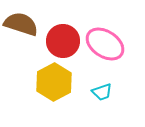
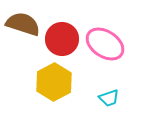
brown semicircle: moved 2 px right
red circle: moved 1 px left, 2 px up
cyan trapezoid: moved 7 px right, 6 px down
